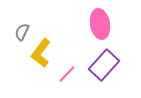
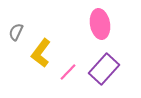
gray semicircle: moved 6 px left
purple rectangle: moved 4 px down
pink line: moved 1 px right, 2 px up
